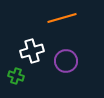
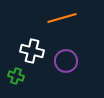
white cross: rotated 30 degrees clockwise
